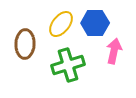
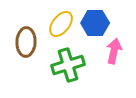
brown ellipse: moved 1 px right, 2 px up
